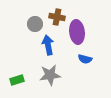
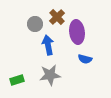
brown cross: rotated 35 degrees clockwise
